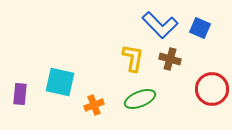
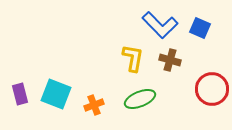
brown cross: moved 1 px down
cyan square: moved 4 px left, 12 px down; rotated 8 degrees clockwise
purple rectangle: rotated 20 degrees counterclockwise
